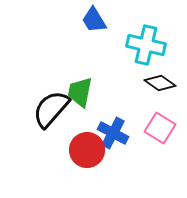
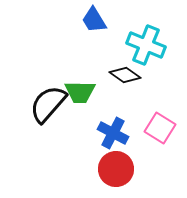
cyan cross: rotated 9 degrees clockwise
black diamond: moved 35 px left, 8 px up
green trapezoid: rotated 100 degrees counterclockwise
black semicircle: moved 3 px left, 5 px up
red circle: moved 29 px right, 19 px down
